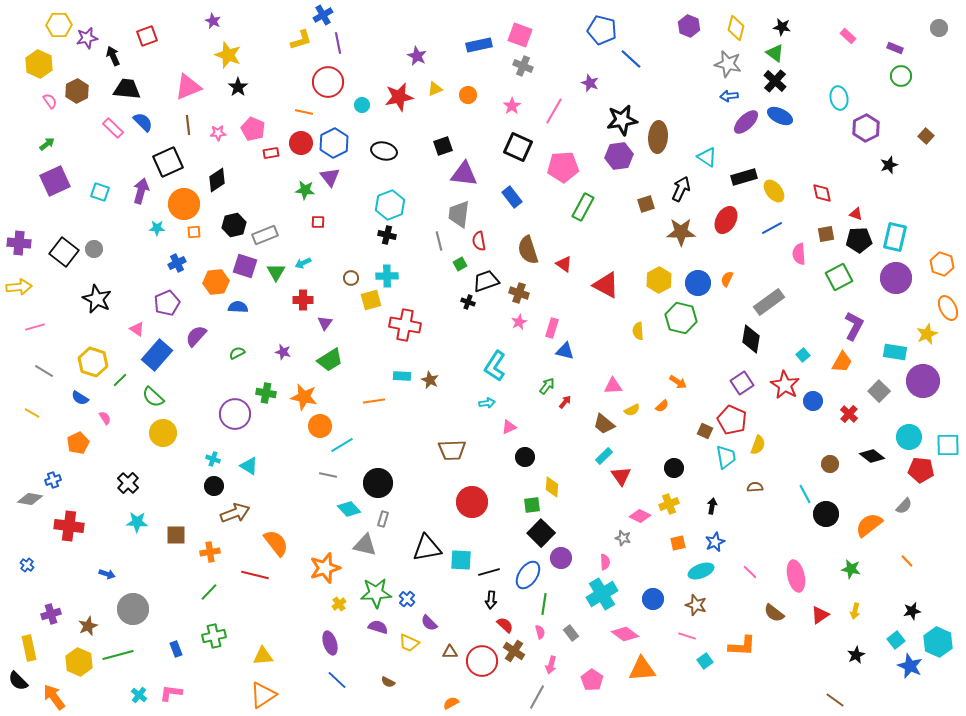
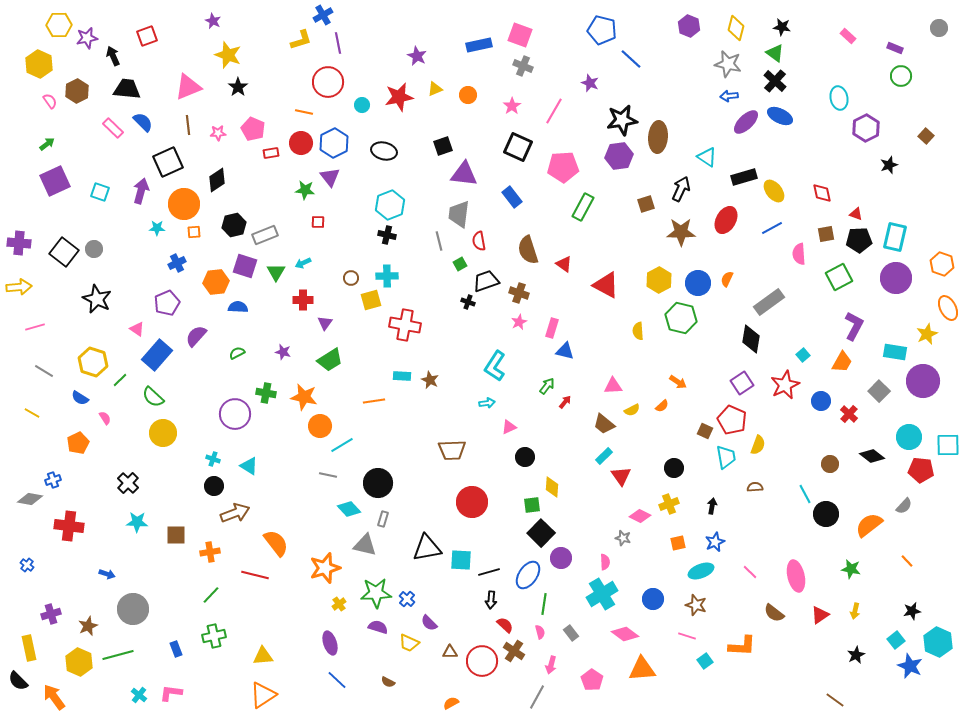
red star at (785, 385): rotated 16 degrees clockwise
blue circle at (813, 401): moved 8 px right
green line at (209, 592): moved 2 px right, 3 px down
